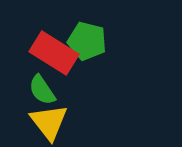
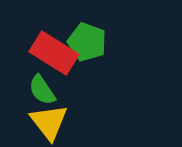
green pentagon: moved 1 px down; rotated 6 degrees clockwise
